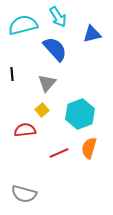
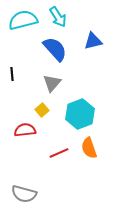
cyan semicircle: moved 5 px up
blue triangle: moved 1 px right, 7 px down
gray triangle: moved 5 px right
orange semicircle: rotated 35 degrees counterclockwise
